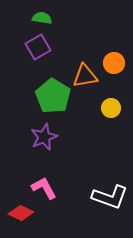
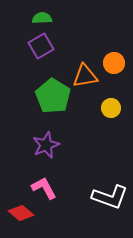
green semicircle: rotated 12 degrees counterclockwise
purple square: moved 3 px right, 1 px up
purple star: moved 2 px right, 8 px down
red diamond: rotated 15 degrees clockwise
